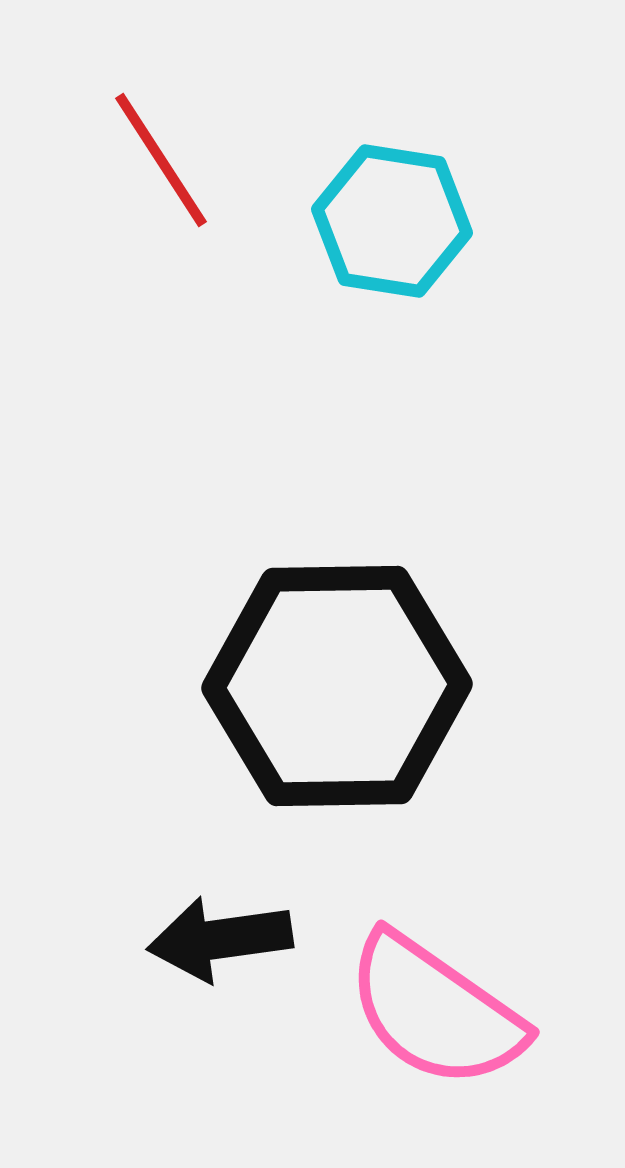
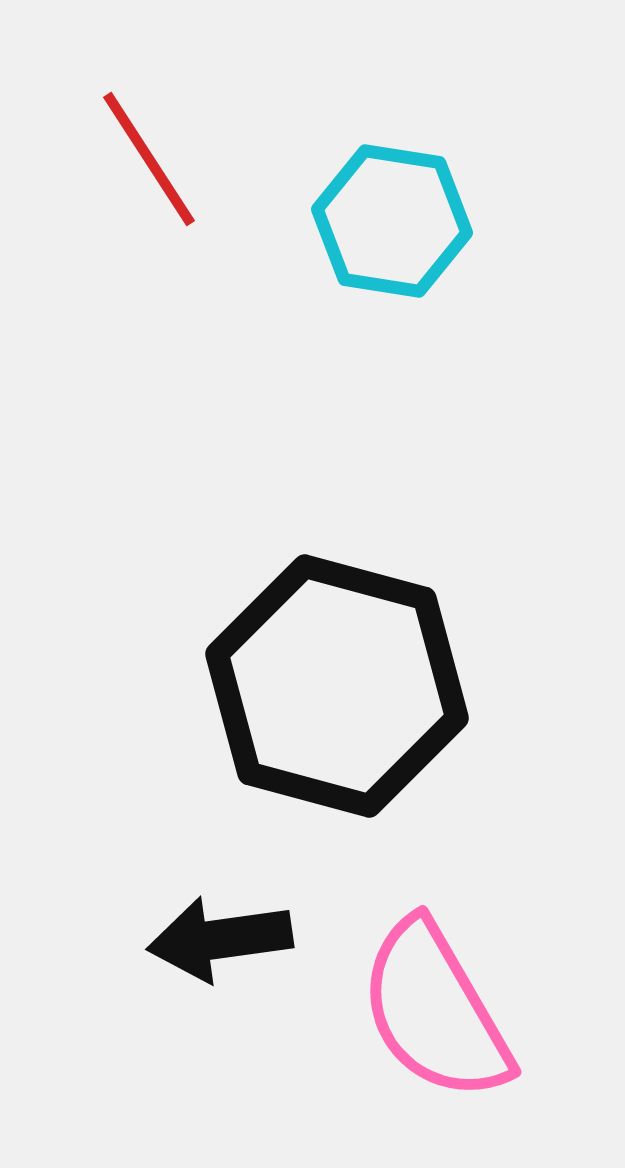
red line: moved 12 px left, 1 px up
black hexagon: rotated 16 degrees clockwise
pink semicircle: rotated 25 degrees clockwise
